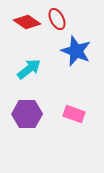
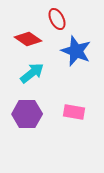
red diamond: moved 1 px right, 17 px down
cyan arrow: moved 3 px right, 4 px down
pink rectangle: moved 2 px up; rotated 10 degrees counterclockwise
